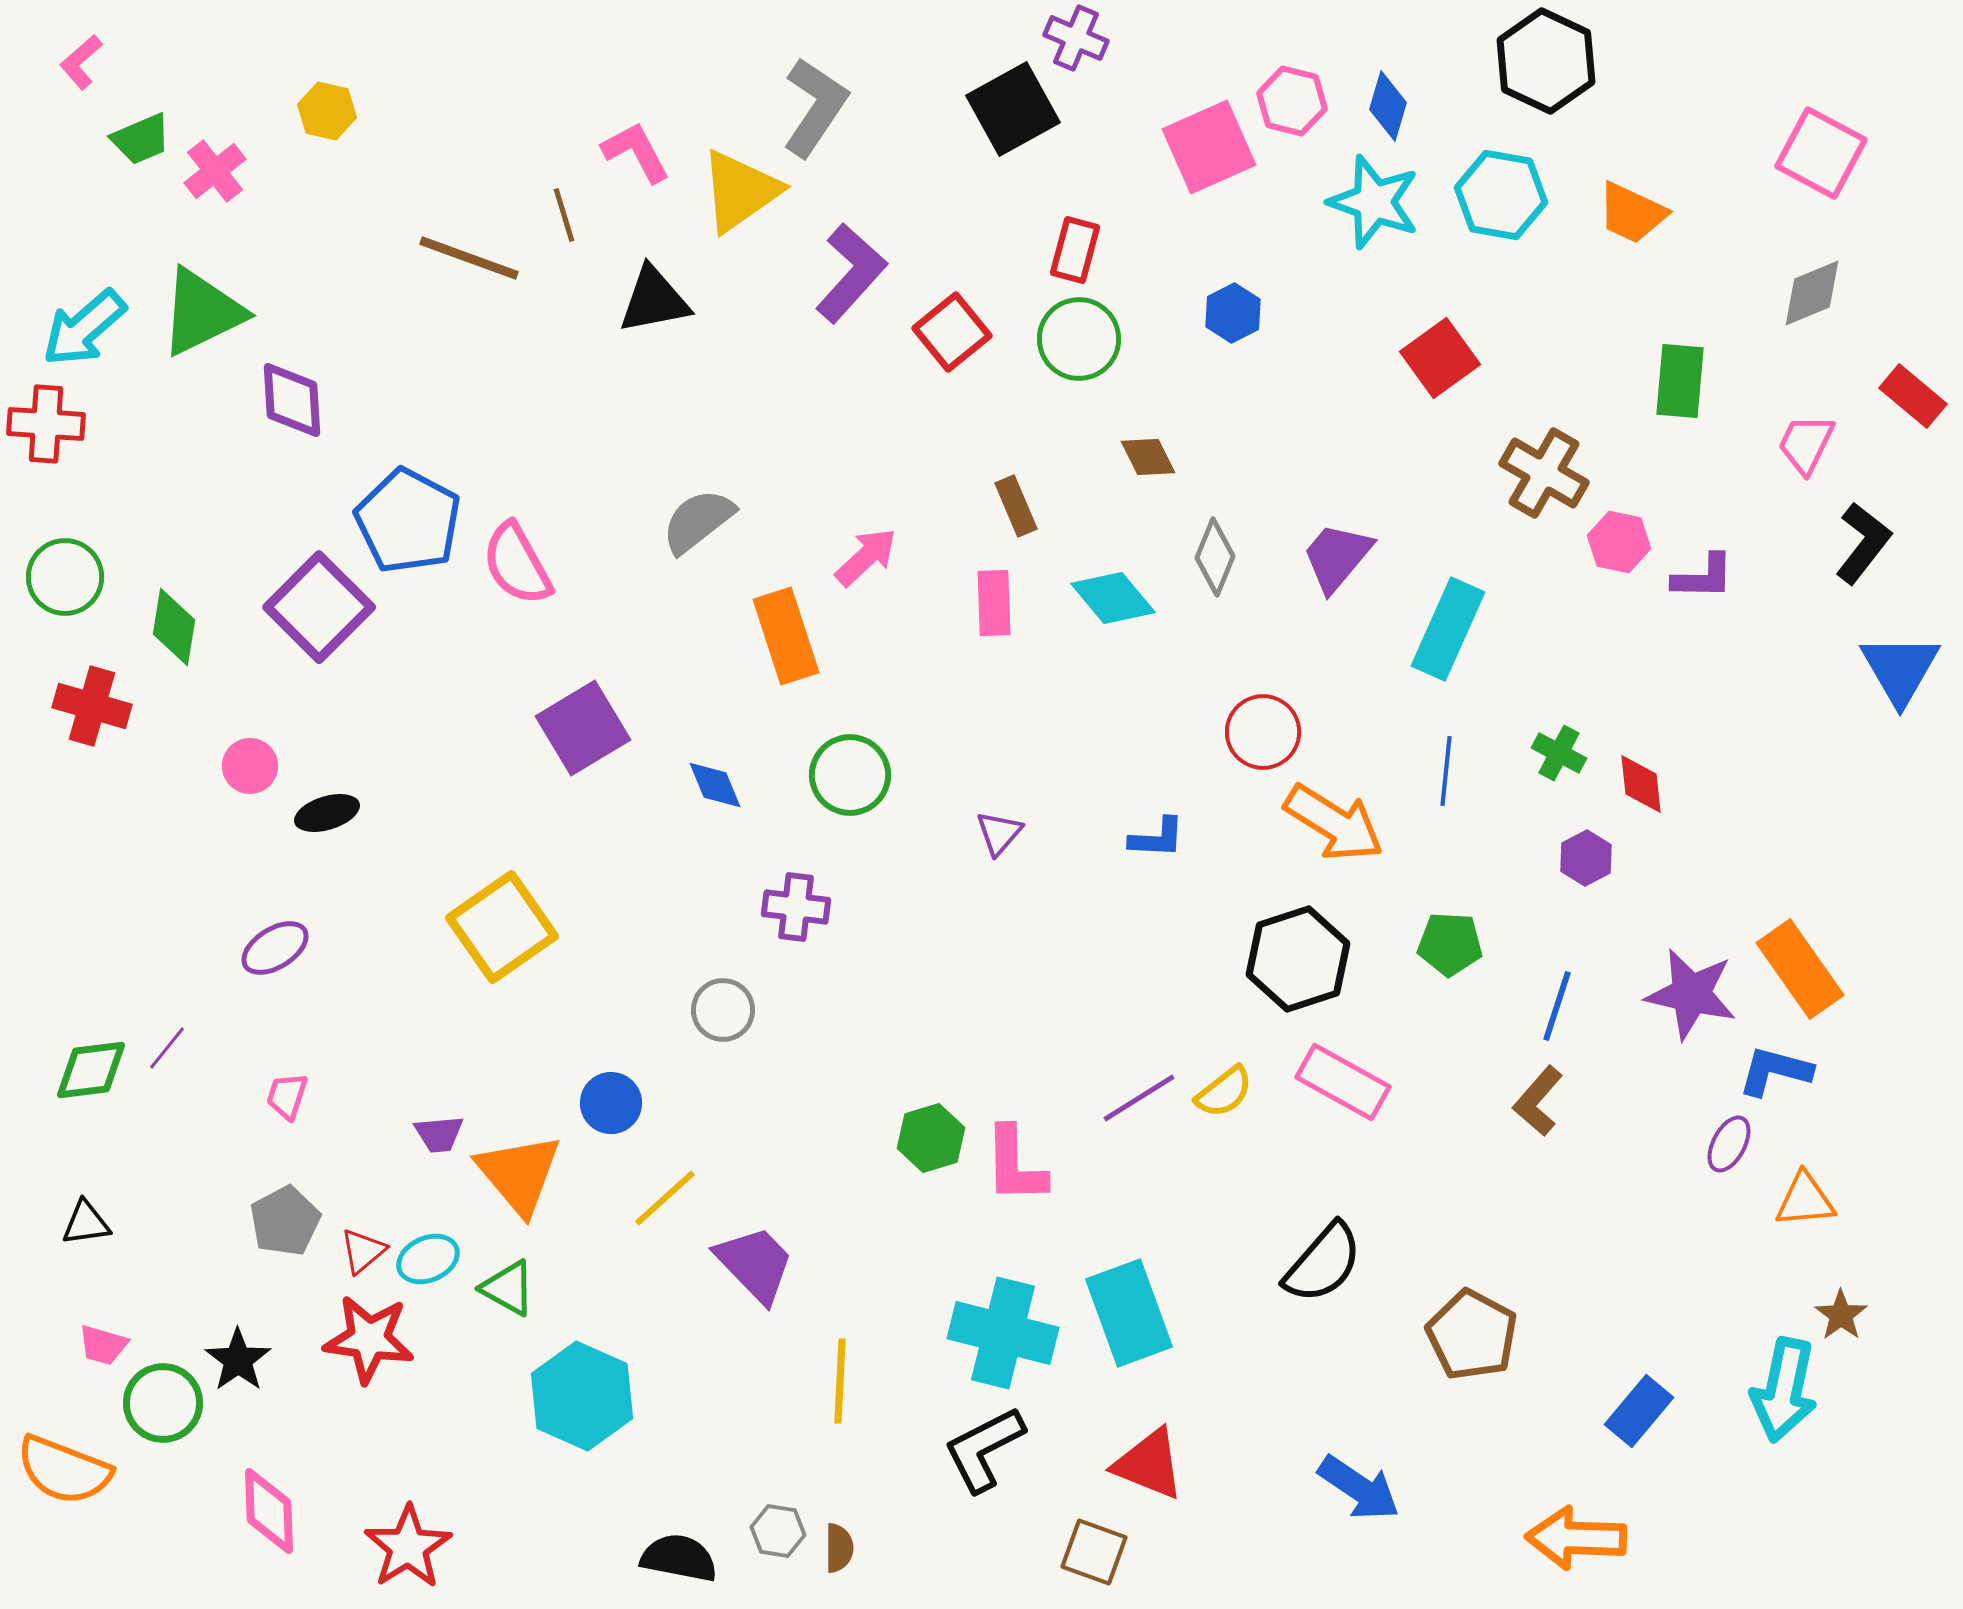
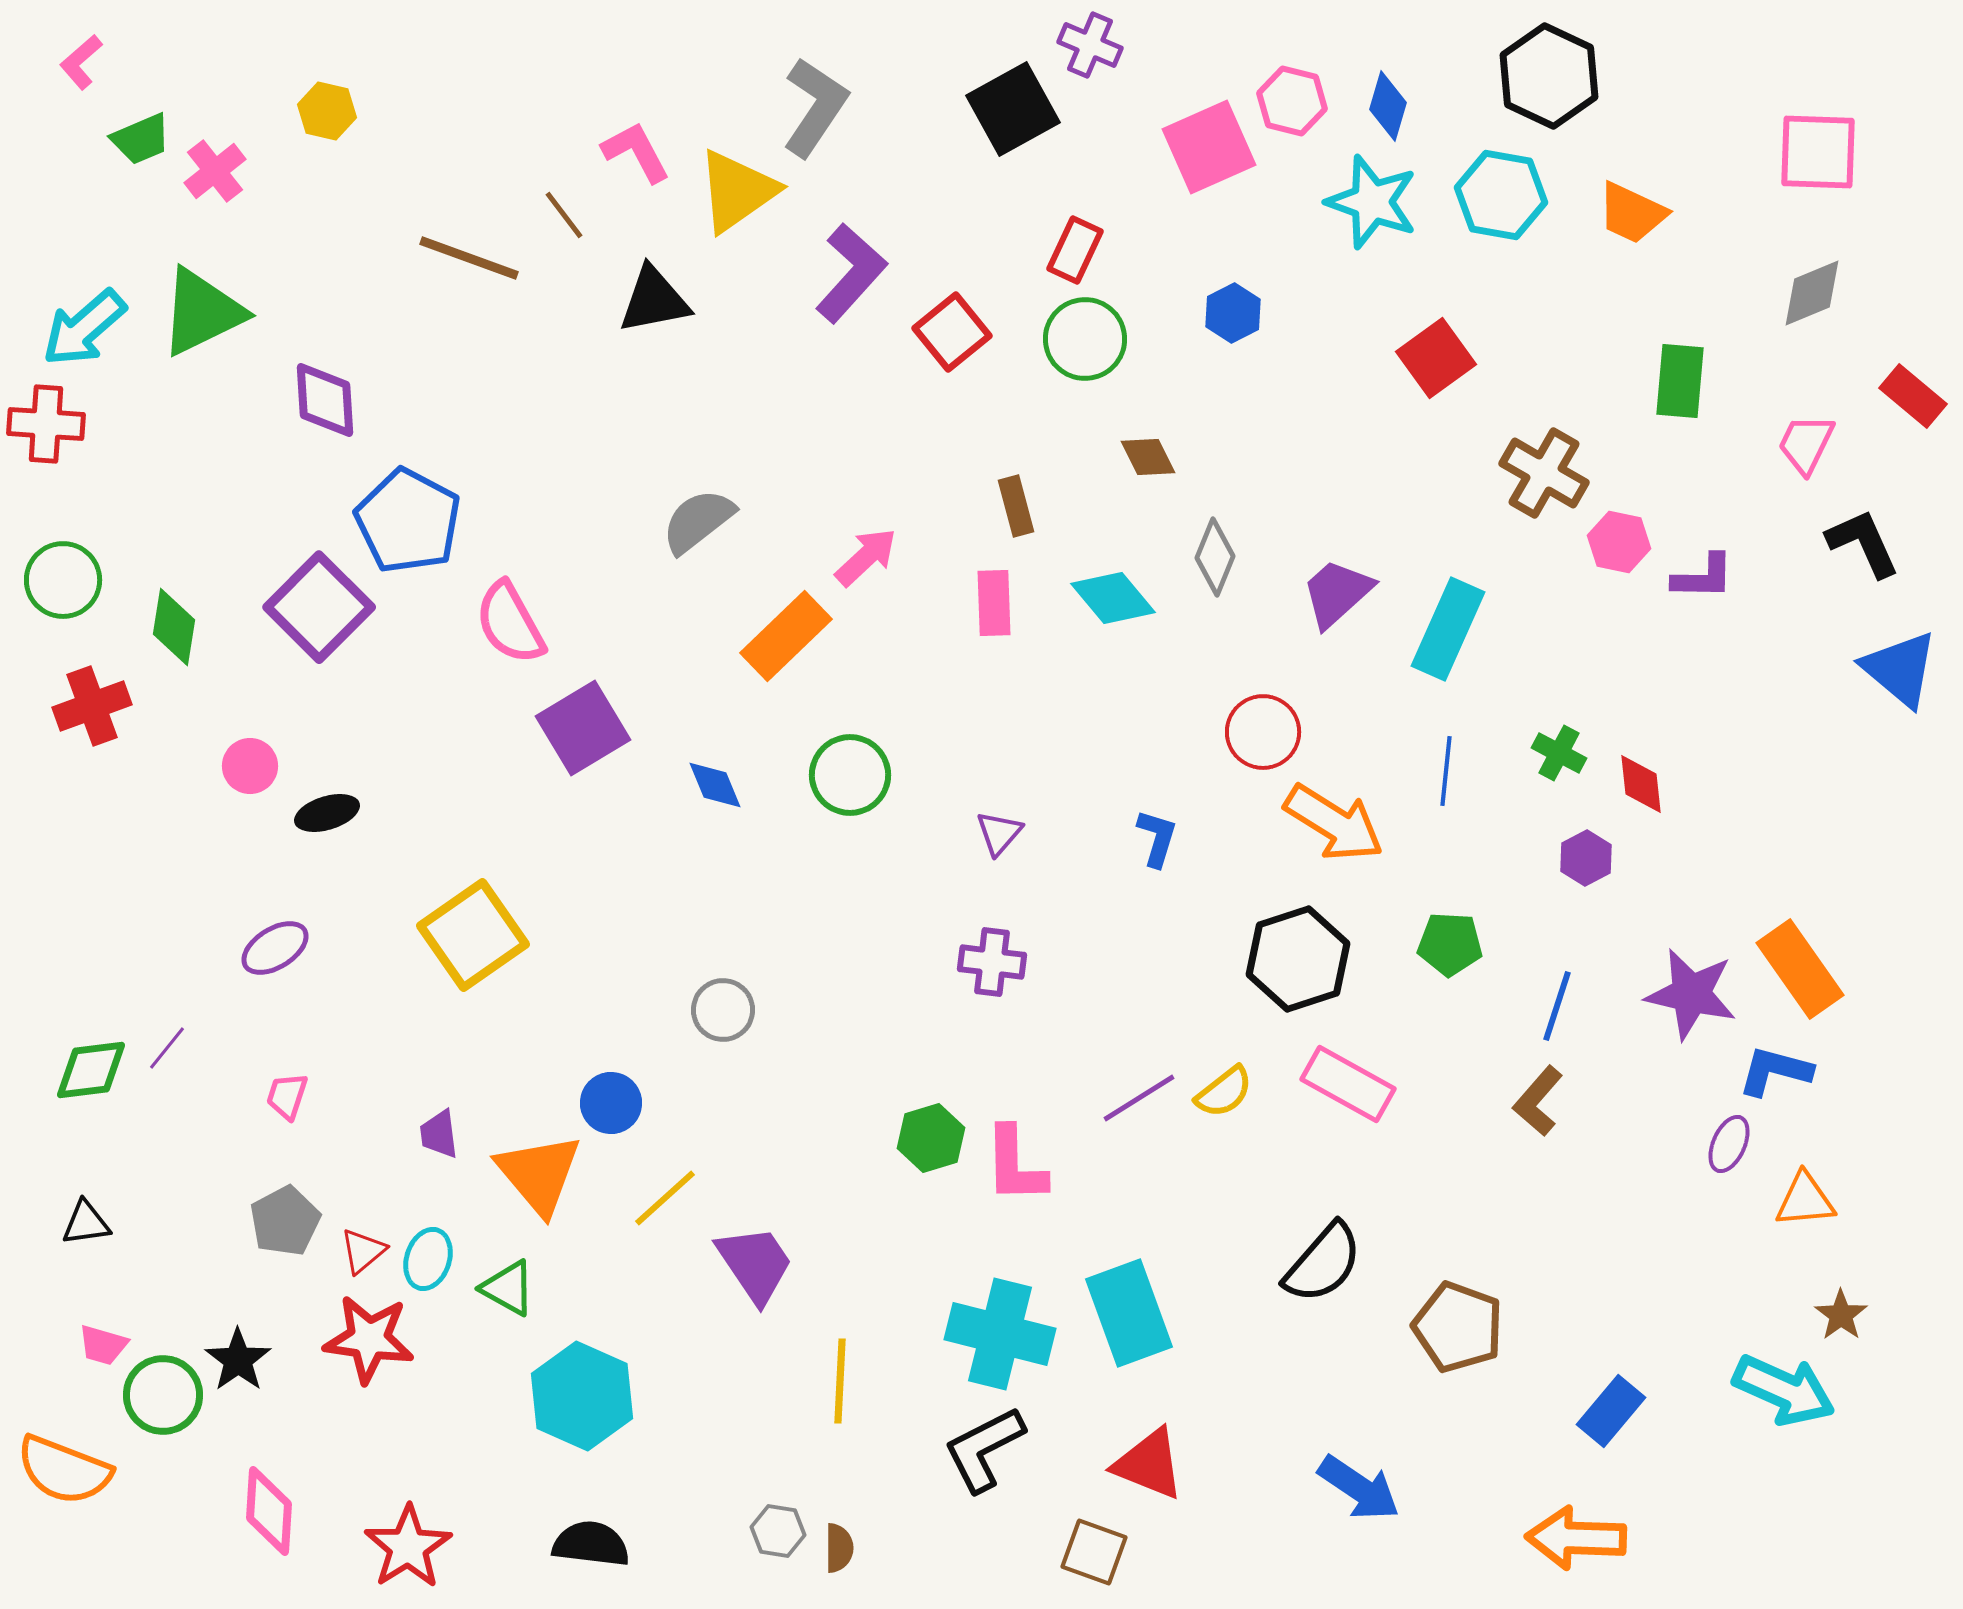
purple cross at (1076, 38): moved 14 px right, 7 px down
black hexagon at (1546, 61): moved 3 px right, 15 px down
pink square at (1821, 153): moved 3 px left, 1 px up; rotated 26 degrees counterclockwise
yellow triangle at (740, 191): moved 3 px left
cyan star at (1374, 202): moved 2 px left
brown line at (564, 215): rotated 20 degrees counterclockwise
red rectangle at (1075, 250): rotated 10 degrees clockwise
green circle at (1079, 339): moved 6 px right
red square at (1440, 358): moved 4 px left
purple diamond at (292, 400): moved 33 px right
brown rectangle at (1016, 506): rotated 8 degrees clockwise
black L-shape at (1863, 543): rotated 62 degrees counterclockwise
purple trapezoid at (1337, 557): moved 36 px down; rotated 8 degrees clockwise
pink semicircle at (517, 564): moved 7 px left, 59 px down
green circle at (65, 577): moved 2 px left, 3 px down
orange rectangle at (786, 636): rotated 64 degrees clockwise
blue triangle at (1900, 669): rotated 20 degrees counterclockwise
red cross at (92, 706): rotated 36 degrees counterclockwise
blue L-shape at (1157, 838): rotated 76 degrees counterclockwise
purple cross at (796, 907): moved 196 px right, 55 px down
yellow square at (502, 927): moved 29 px left, 8 px down
pink rectangle at (1343, 1082): moved 5 px right, 2 px down
purple trapezoid at (439, 1134): rotated 88 degrees clockwise
purple ellipse at (1729, 1144): rotated 4 degrees counterclockwise
orange triangle at (519, 1174): moved 20 px right
cyan ellipse at (428, 1259): rotated 48 degrees counterclockwise
purple trapezoid at (755, 1264): rotated 10 degrees clockwise
cyan cross at (1003, 1333): moved 3 px left, 1 px down
brown pentagon at (1472, 1335): moved 14 px left, 8 px up; rotated 8 degrees counterclockwise
cyan arrow at (1784, 1390): rotated 78 degrees counterclockwise
green circle at (163, 1403): moved 8 px up
blue rectangle at (1639, 1411): moved 28 px left
pink diamond at (269, 1511): rotated 6 degrees clockwise
black semicircle at (679, 1558): moved 88 px left, 14 px up; rotated 4 degrees counterclockwise
